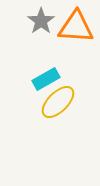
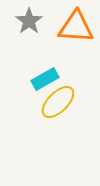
gray star: moved 12 px left
cyan rectangle: moved 1 px left
